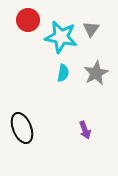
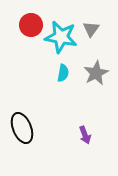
red circle: moved 3 px right, 5 px down
purple arrow: moved 5 px down
